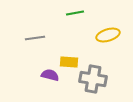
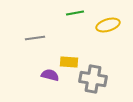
yellow ellipse: moved 10 px up
